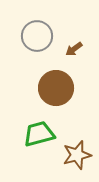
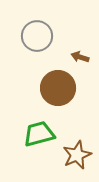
brown arrow: moved 6 px right, 8 px down; rotated 54 degrees clockwise
brown circle: moved 2 px right
brown star: rotated 8 degrees counterclockwise
